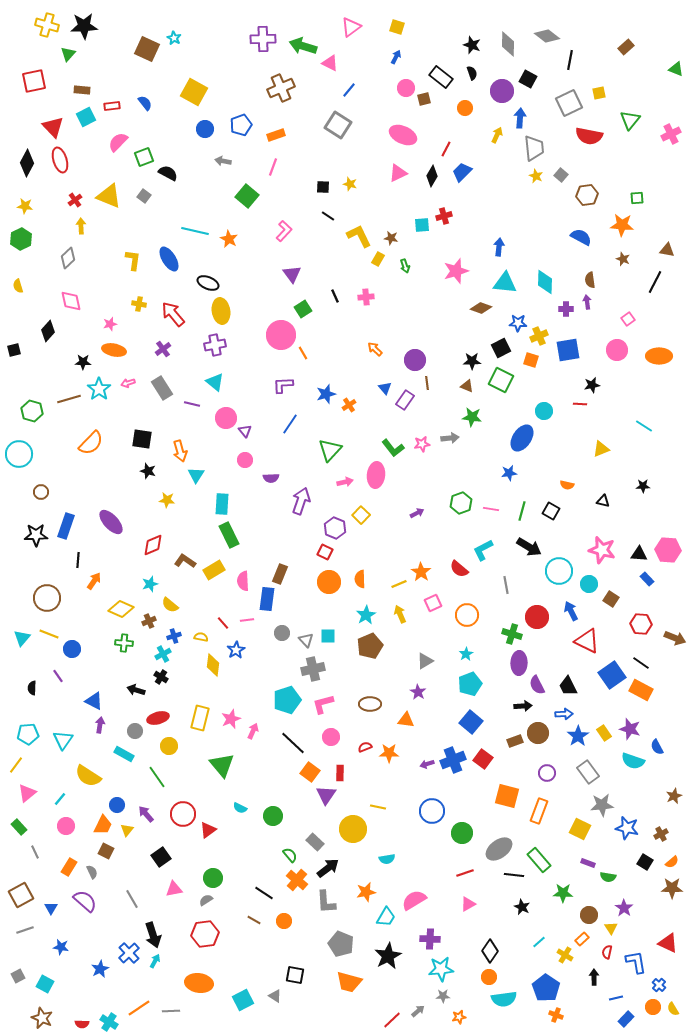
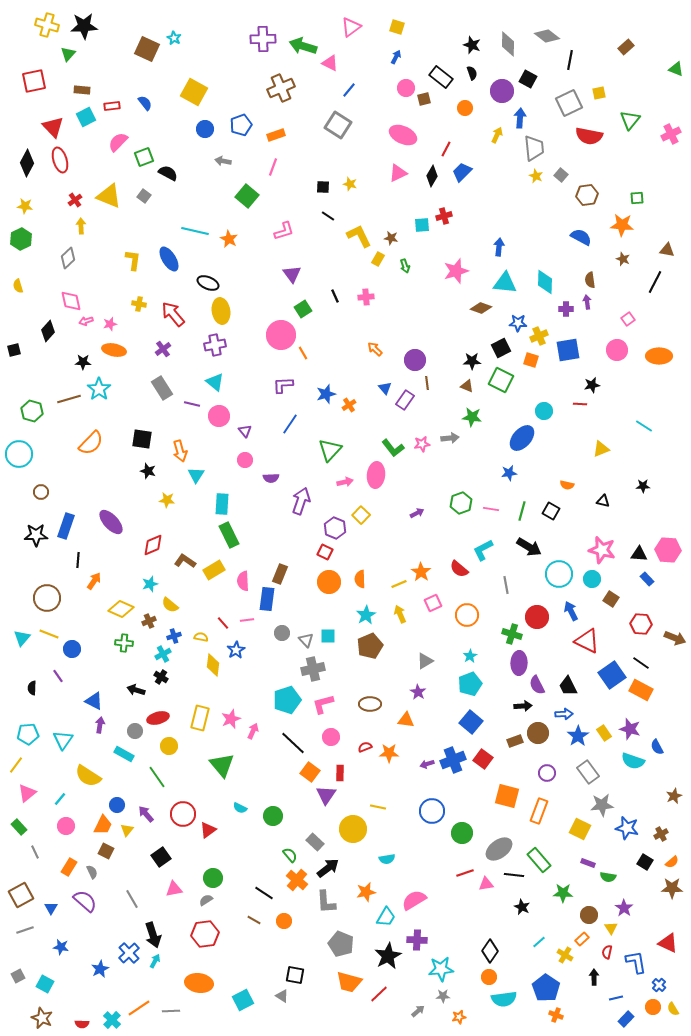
pink L-shape at (284, 231): rotated 30 degrees clockwise
pink arrow at (128, 383): moved 42 px left, 62 px up
pink circle at (226, 418): moved 7 px left, 2 px up
blue ellipse at (522, 438): rotated 8 degrees clockwise
cyan circle at (559, 571): moved 3 px down
cyan circle at (589, 584): moved 3 px right, 5 px up
cyan star at (466, 654): moved 4 px right, 2 px down
pink triangle at (468, 904): moved 18 px right, 20 px up; rotated 21 degrees clockwise
purple cross at (430, 939): moved 13 px left, 1 px down
gray triangle at (275, 996): moved 7 px right
red line at (392, 1020): moved 13 px left, 26 px up
cyan cross at (109, 1022): moved 3 px right, 2 px up; rotated 12 degrees clockwise
